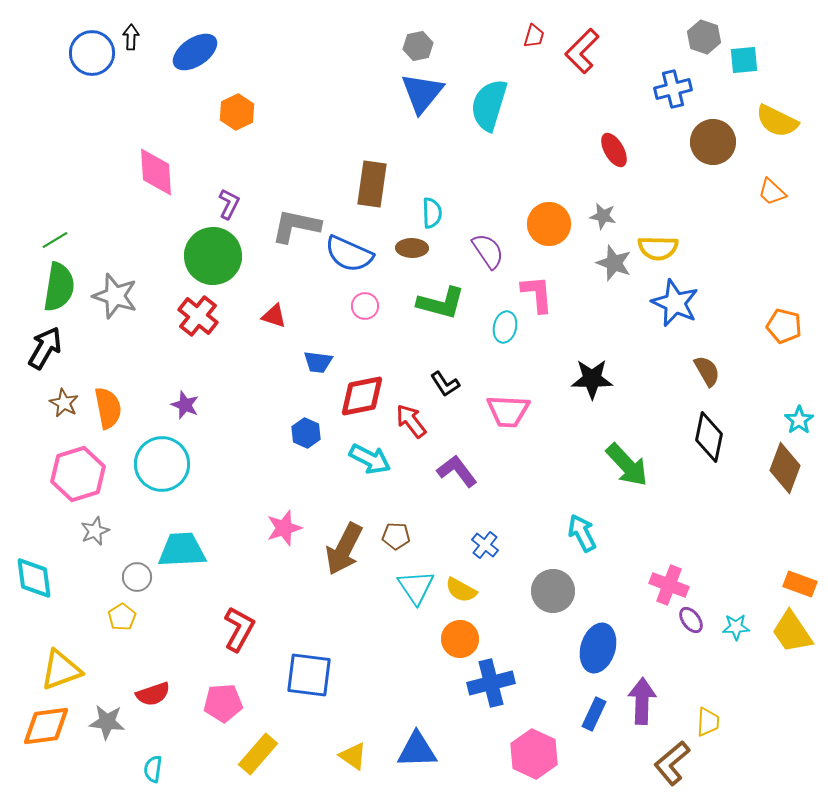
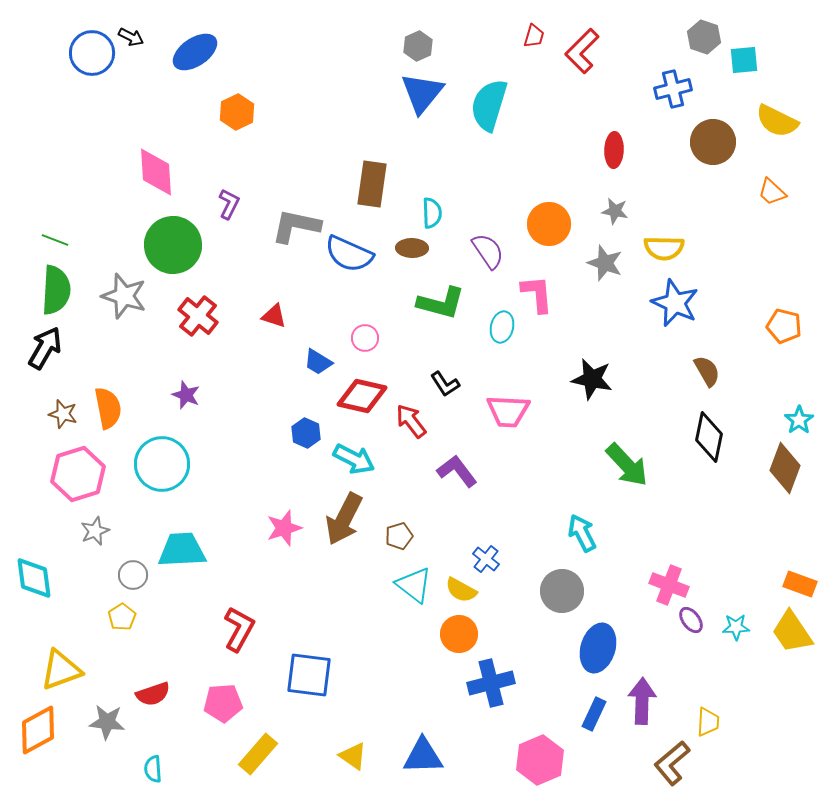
black arrow at (131, 37): rotated 115 degrees clockwise
gray hexagon at (418, 46): rotated 12 degrees counterclockwise
red ellipse at (614, 150): rotated 32 degrees clockwise
gray star at (603, 216): moved 12 px right, 5 px up
green line at (55, 240): rotated 52 degrees clockwise
yellow semicircle at (658, 248): moved 6 px right
green circle at (213, 256): moved 40 px left, 11 px up
gray star at (614, 263): moved 9 px left
green semicircle at (59, 287): moved 3 px left, 3 px down; rotated 6 degrees counterclockwise
gray star at (115, 296): moved 9 px right
pink circle at (365, 306): moved 32 px down
cyan ellipse at (505, 327): moved 3 px left
blue trapezoid at (318, 362): rotated 24 degrees clockwise
black star at (592, 379): rotated 12 degrees clockwise
red diamond at (362, 396): rotated 24 degrees clockwise
brown star at (64, 403): moved 1 px left, 11 px down; rotated 12 degrees counterclockwise
purple star at (185, 405): moved 1 px right, 10 px up
cyan arrow at (370, 459): moved 16 px left
brown pentagon at (396, 536): moved 3 px right; rotated 20 degrees counterclockwise
blue cross at (485, 545): moved 1 px right, 14 px down
brown arrow at (344, 549): moved 30 px up
gray circle at (137, 577): moved 4 px left, 2 px up
cyan triangle at (416, 587): moved 2 px left, 2 px up; rotated 18 degrees counterclockwise
gray circle at (553, 591): moved 9 px right
orange circle at (460, 639): moved 1 px left, 5 px up
orange diamond at (46, 726): moved 8 px left, 4 px down; rotated 21 degrees counterclockwise
blue triangle at (417, 750): moved 6 px right, 6 px down
pink hexagon at (534, 754): moved 6 px right, 6 px down; rotated 12 degrees clockwise
cyan semicircle at (153, 769): rotated 12 degrees counterclockwise
